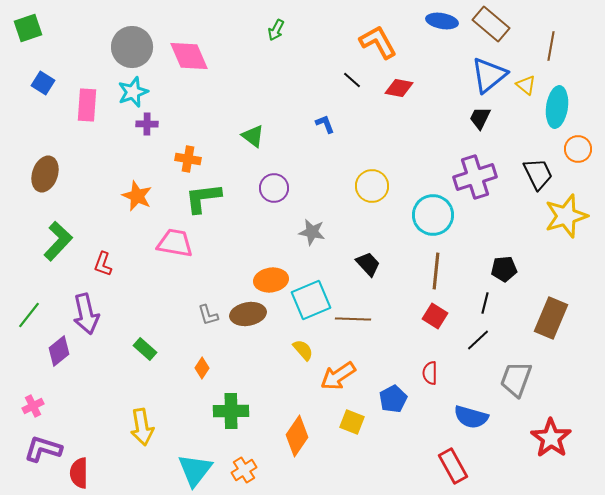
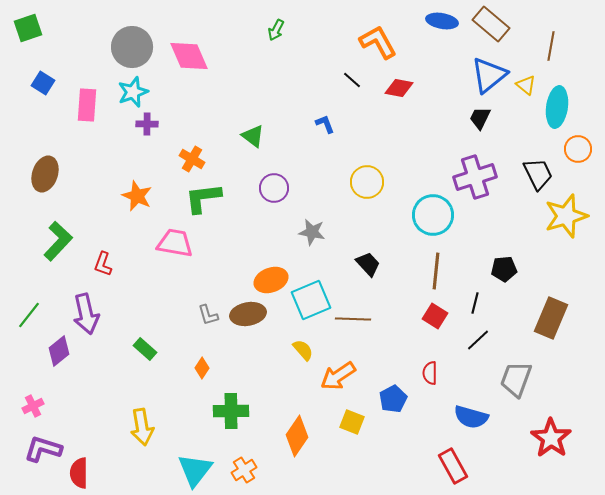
orange cross at (188, 159): moved 4 px right; rotated 20 degrees clockwise
yellow circle at (372, 186): moved 5 px left, 4 px up
orange ellipse at (271, 280): rotated 12 degrees counterclockwise
black line at (485, 303): moved 10 px left
